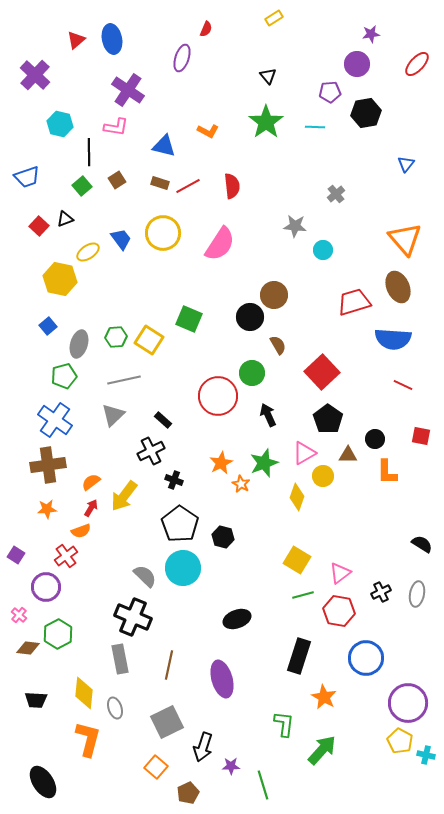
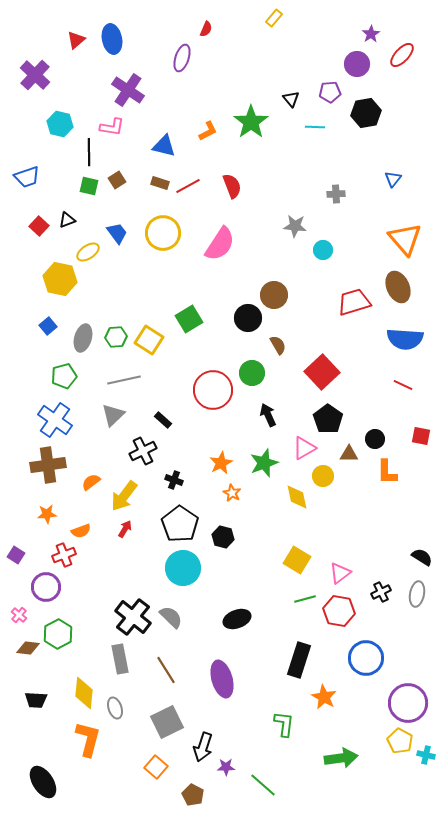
yellow rectangle at (274, 18): rotated 18 degrees counterclockwise
purple star at (371, 34): rotated 24 degrees counterclockwise
red ellipse at (417, 64): moved 15 px left, 9 px up
black triangle at (268, 76): moved 23 px right, 23 px down
green star at (266, 122): moved 15 px left
pink L-shape at (116, 127): moved 4 px left
orange L-shape at (208, 131): rotated 55 degrees counterclockwise
blue triangle at (406, 164): moved 13 px left, 15 px down
green square at (82, 186): moved 7 px right; rotated 36 degrees counterclockwise
red semicircle at (232, 186): rotated 15 degrees counterclockwise
gray cross at (336, 194): rotated 36 degrees clockwise
black triangle at (65, 219): moved 2 px right, 1 px down
blue trapezoid at (121, 239): moved 4 px left, 6 px up
black circle at (250, 317): moved 2 px left, 1 px down
green square at (189, 319): rotated 36 degrees clockwise
blue semicircle at (393, 339): moved 12 px right
gray ellipse at (79, 344): moved 4 px right, 6 px up
red circle at (218, 396): moved 5 px left, 6 px up
black cross at (151, 451): moved 8 px left
pink triangle at (304, 453): moved 5 px up
brown triangle at (348, 455): moved 1 px right, 1 px up
orange star at (241, 484): moved 9 px left, 9 px down
yellow diamond at (297, 497): rotated 32 degrees counterclockwise
red arrow at (91, 508): moved 34 px right, 21 px down
orange star at (47, 509): moved 5 px down
black semicircle at (422, 544): moved 13 px down
red cross at (66, 556): moved 2 px left, 1 px up; rotated 15 degrees clockwise
gray semicircle at (145, 576): moved 26 px right, 41 px down
green line at (303, 595): moved 2 px right, 4 px down
black cross at (133, 617): rotated 15 degrees clockwise
black rectangle at (299, 656): moved 4 px down
brown line at (169, 665): moved 3 px left, 5 px down; rotated 44 degrees counterclockwise
green arrow at (322, 750): moved 19 px right, 8 px down; rotated 40 degrees clockwise
purple star at (231, 766): moved 5 px left, 1 px down
green line at (263, 785): rotated 32 degrees counterclockwise
brown pentagon at (188, 793): moved 5 px right, 2 px down; rotated 20 degrees counterclockwise
